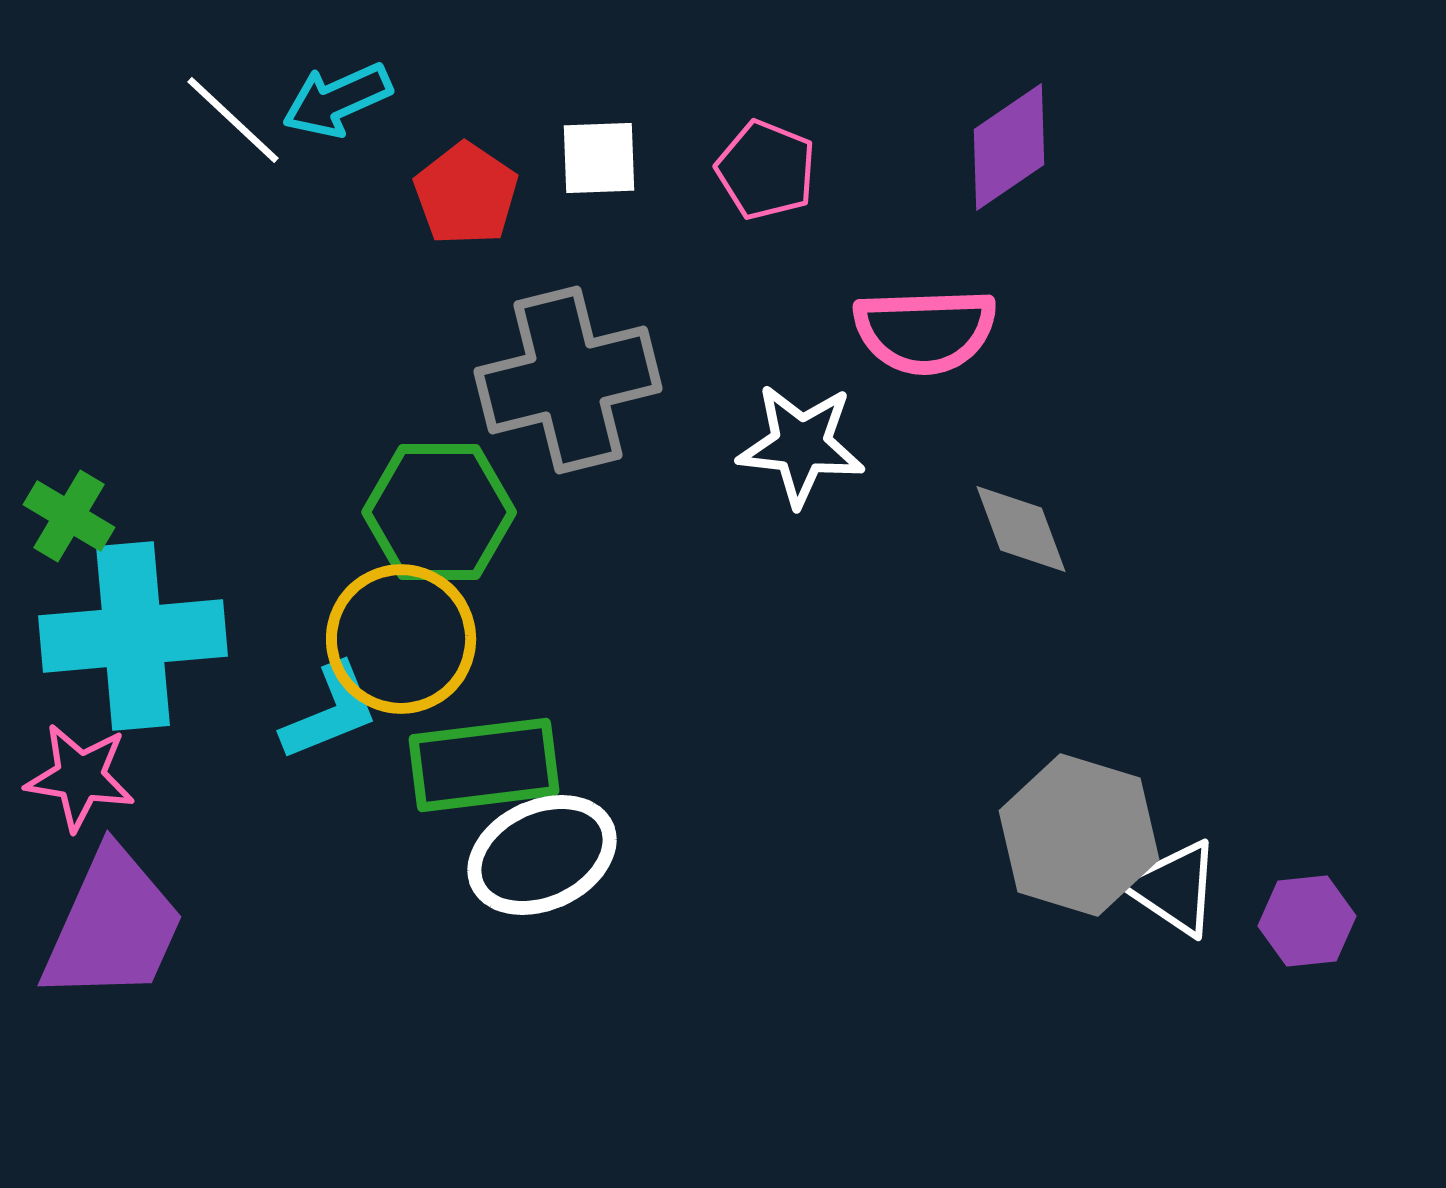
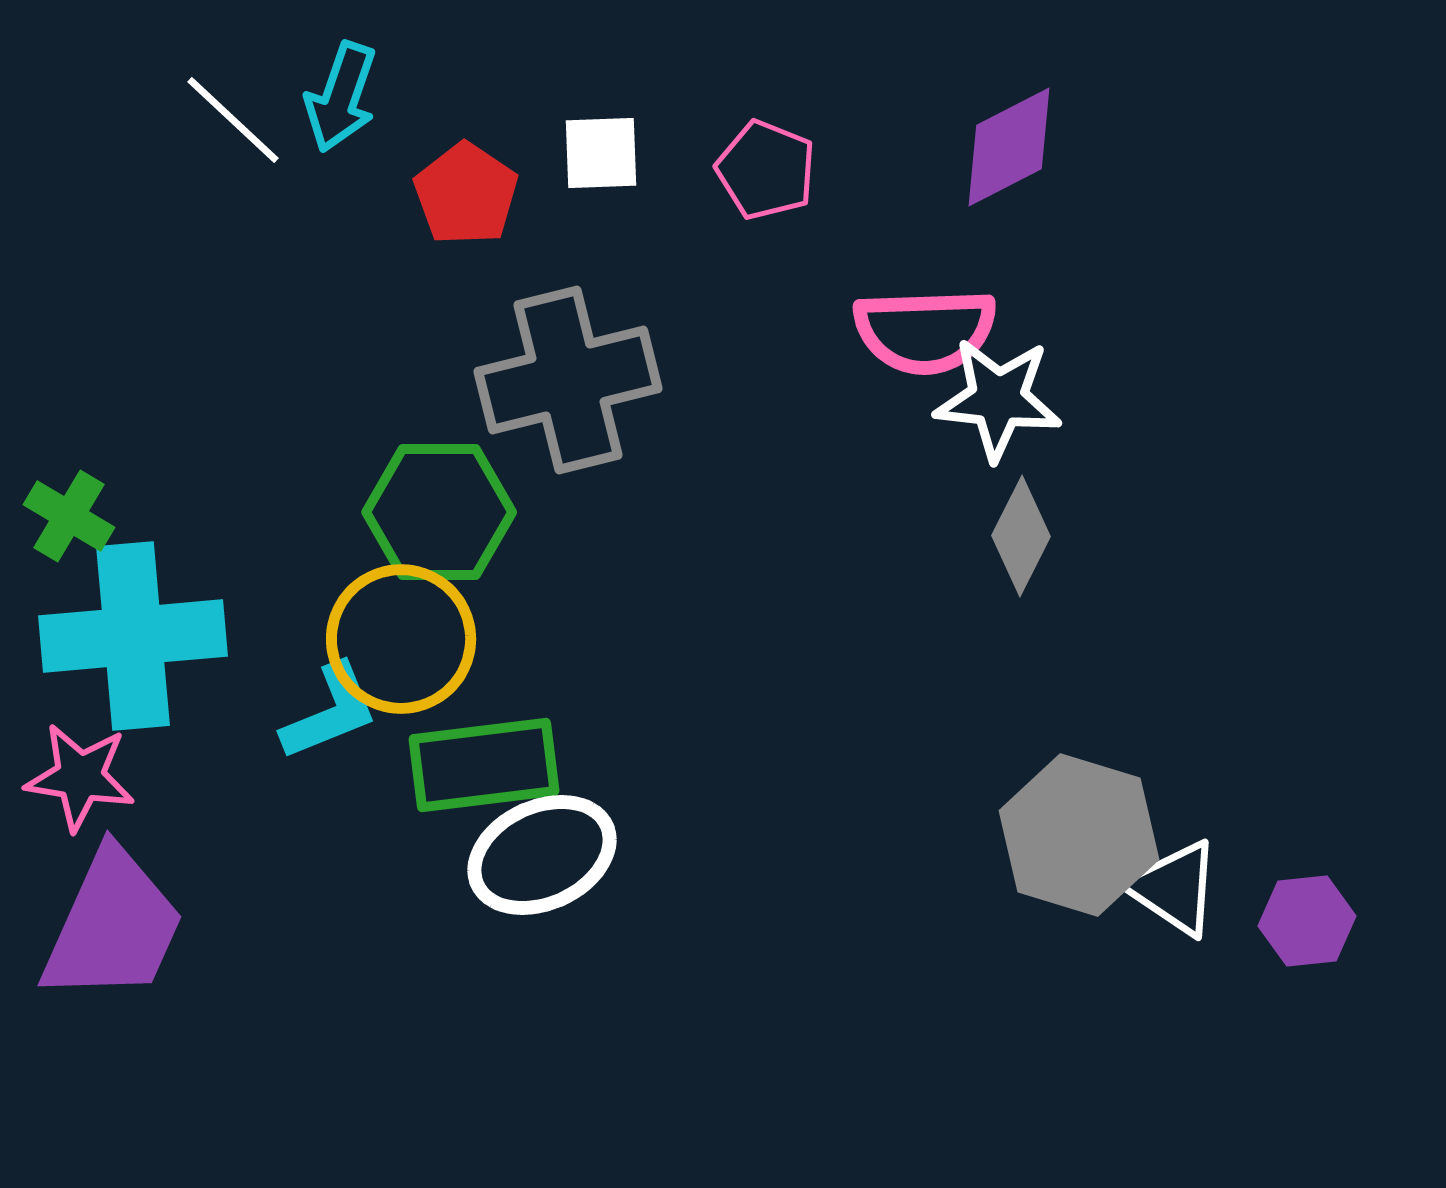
cyan arrow: moved 4 px right, 3 px up; rotated 47 degrees counterclockwise
purple diamond: rotated 7 degrees clockwise
white square: moved 2 px right, 5 px up
white star: moved 197 px right, 46 px up
gray diamond: moved 7 px down; rotated 47 degrees clockwise
